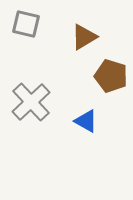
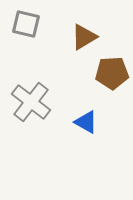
brown pentagon: moved 1 px right, 3 px up; rotated 20 degrees counterclockwise
gray cross: rotated 9 degrees counterclockwise
blue triangle: moved 1 px down
